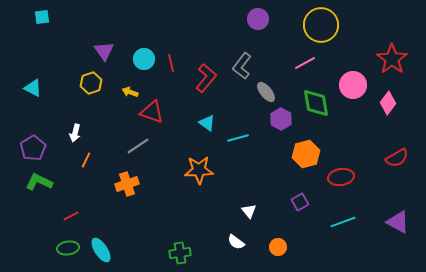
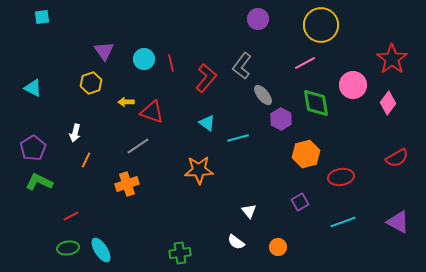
yellow arrow at (130, 92): moved 4 px left, 10 px down; rotated 21 degrees counterclockwise
gray ellipse at (266, 92): moved 3 px left, 3 px down
